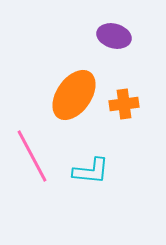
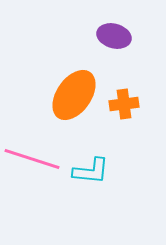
pink line: moved 3 px down; rotated 44 degrees counterclockwise
